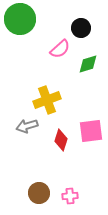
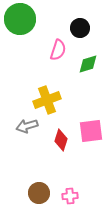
black circle: moved 1 px left
pink semicircle: moved 2 px left, 1 px down; rotated 30 degrees counterclockwise
